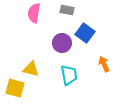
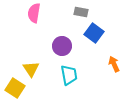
gray rectangle: moved 14 px right, 2 px down
blue square: moved 9 px right
purple circle: moved 3 px down
orange arrow: moved 10 px right
yellow triangle: rotated 42 degrees clockwise
yellow square: rotated 18 degrees clockwise
